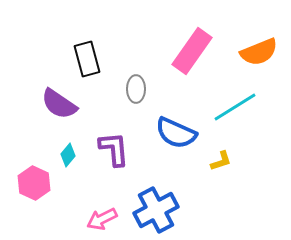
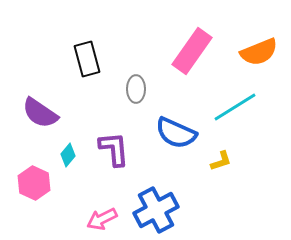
purple semicircle: moved 19 px left, 9 px down
